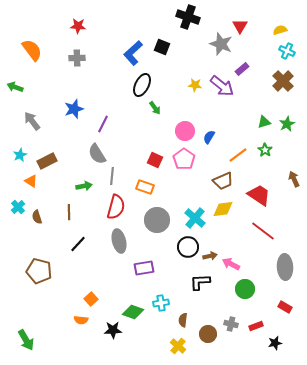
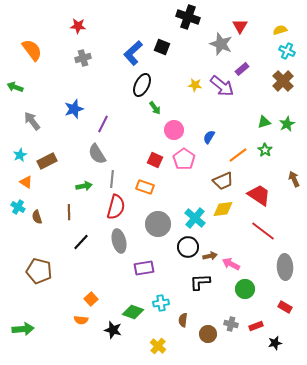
gray cross at (77, 58): moved 6 px right; rotated 14 degrees counterclockwise
pink circle at (185, 131): moved 11 px left, 1 px up
gray line at (112, 176): moved 3 px down
orange triangle at (31, 181): moved 5 px left, 1 px down
cyan cross at (18, 207): rotated 16 degrees counterclockwise
gray circle at (157, 220): moved 1 px right, 4 px down
black line at (78, 244): moved 3 px right, 2 px up
black star at (113, 330): rotated 18 degrees clockwise
green arrow at (26, 340): moved 3 px left, 11 px up; rotated 65 degrees counterclockwise
yellow cross at (178, 346): moved 20 px left
